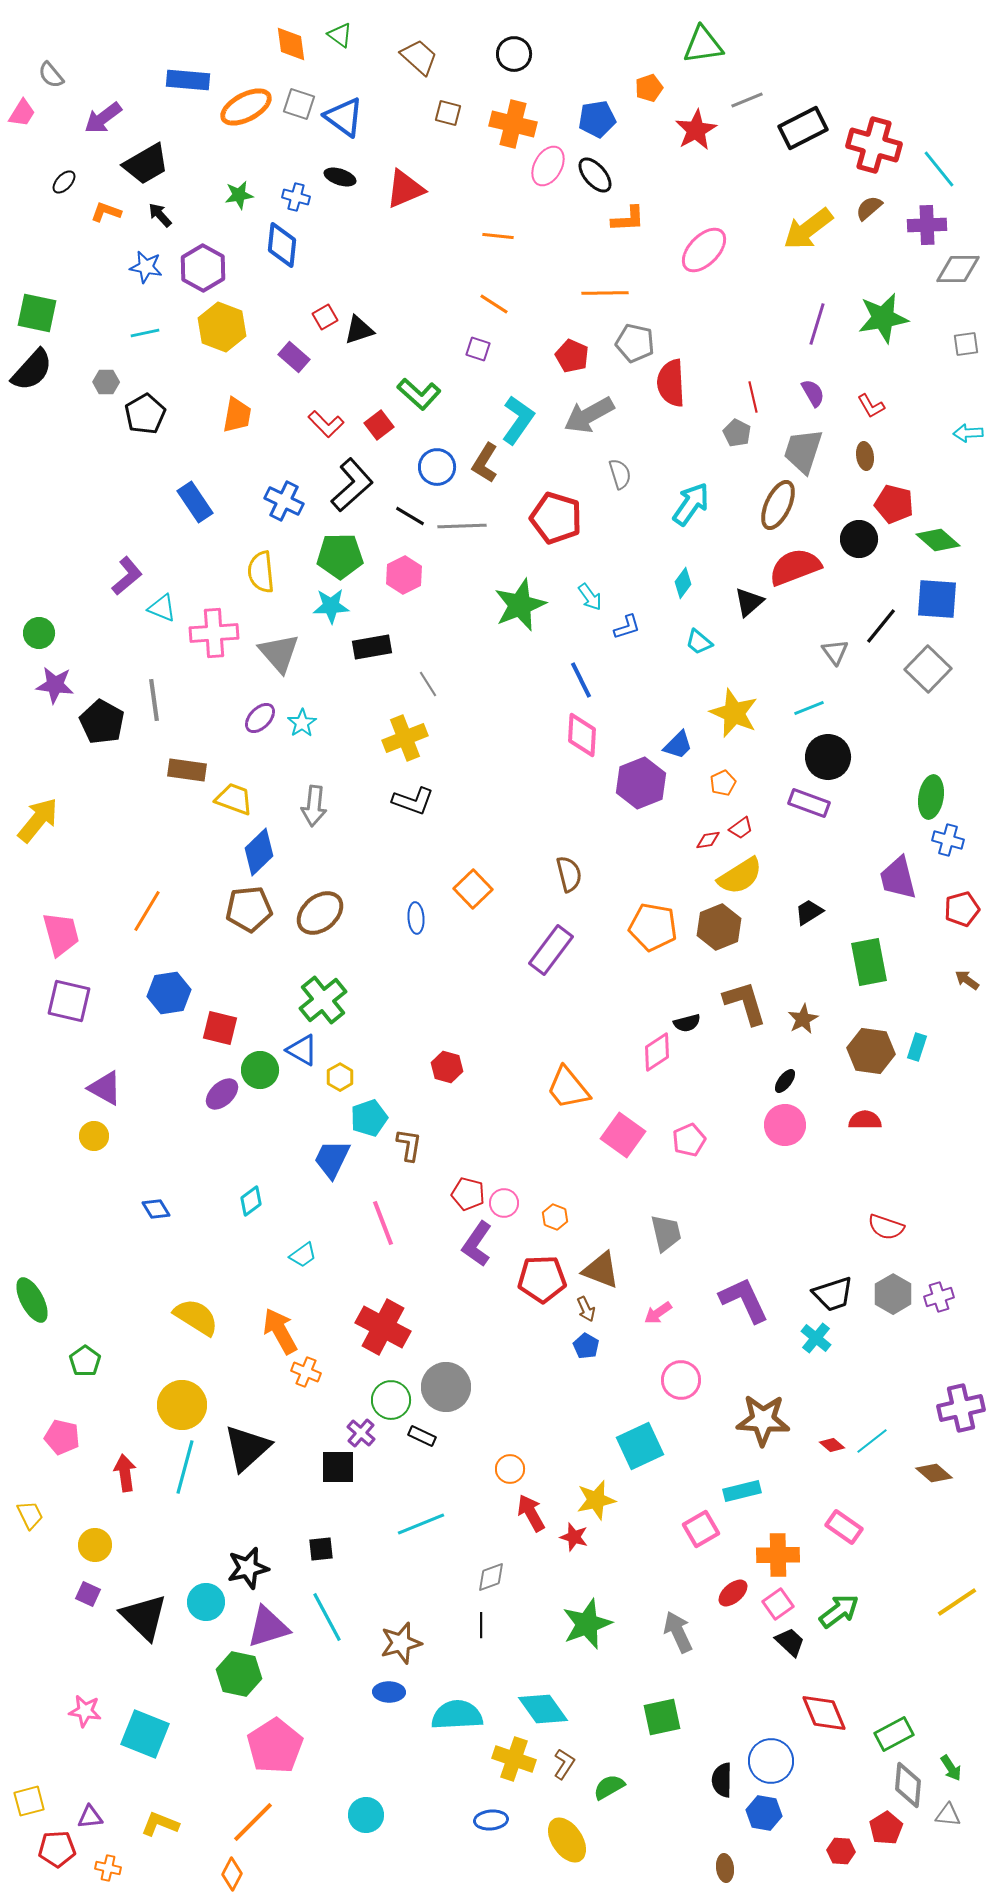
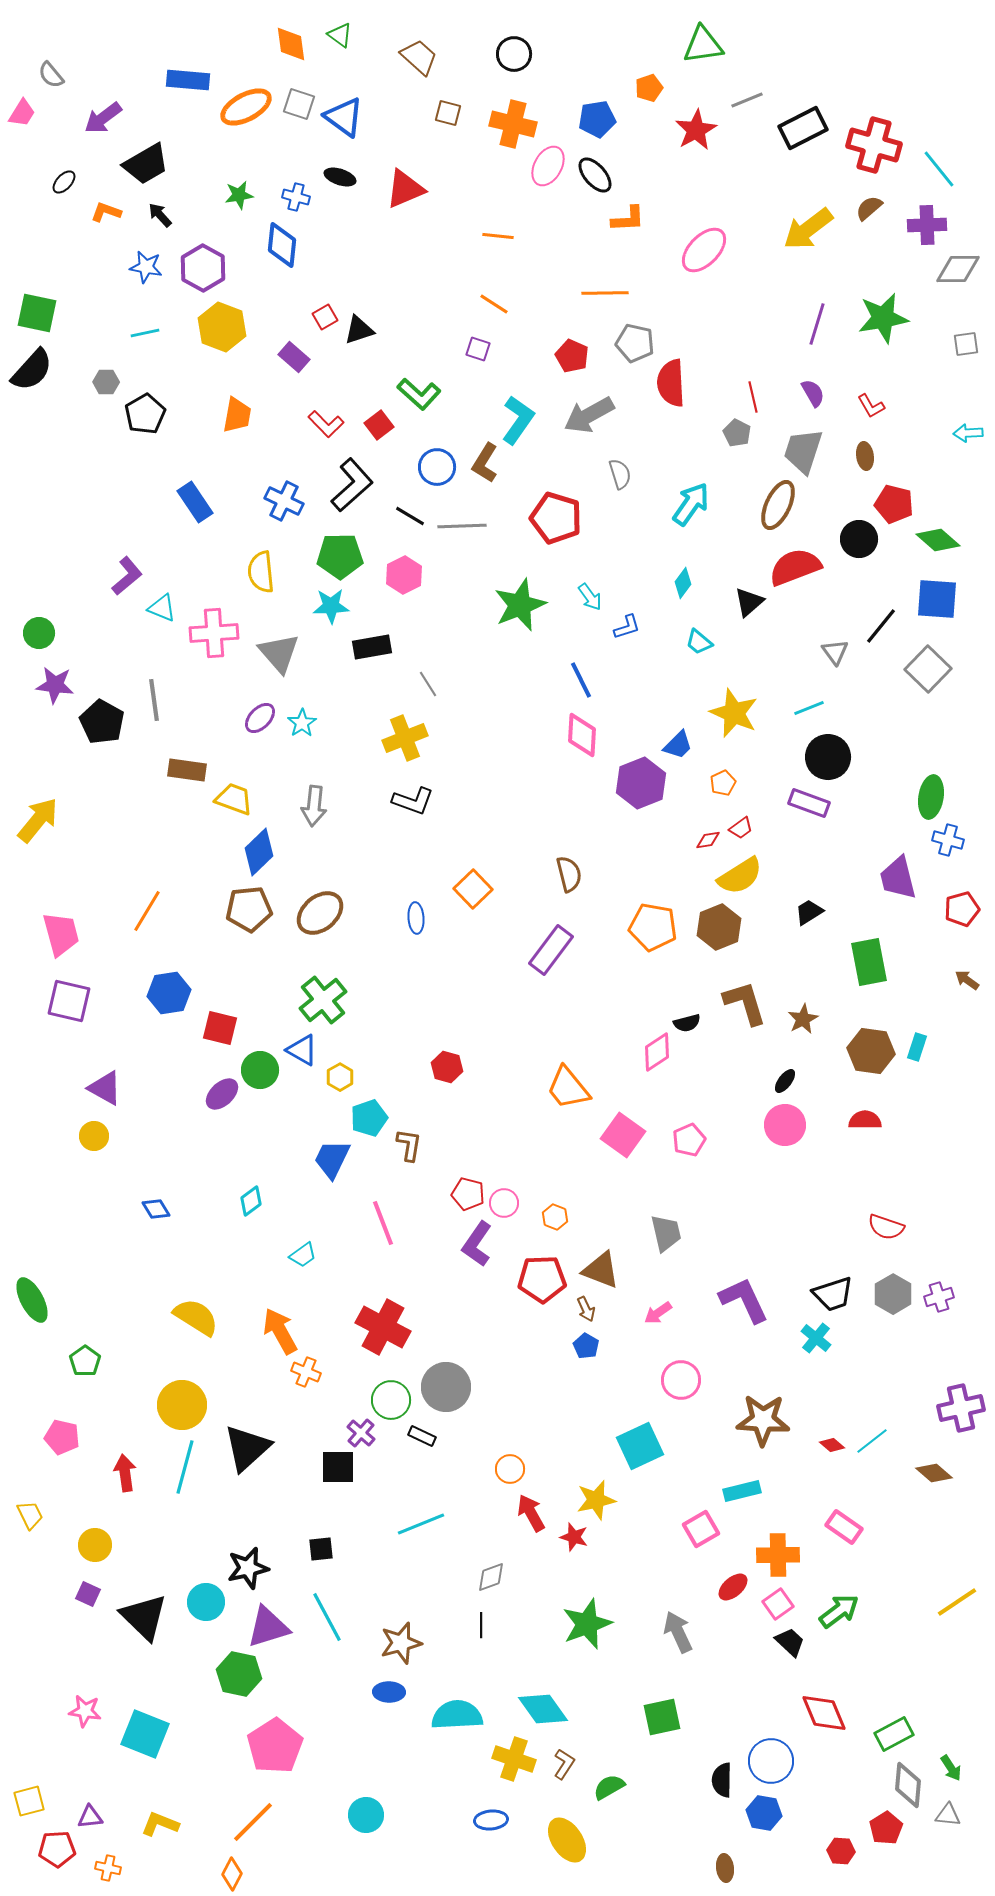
red ellipse at (733, 1593): moved 6 px up
